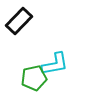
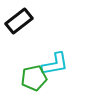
black rectangle: rotated 8 degrees clockwise
